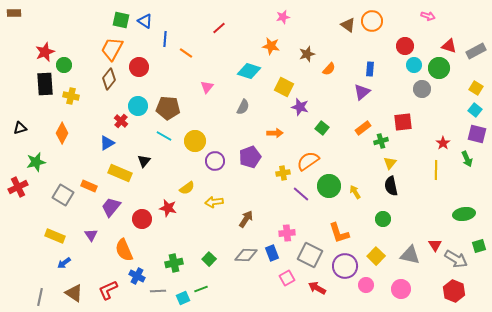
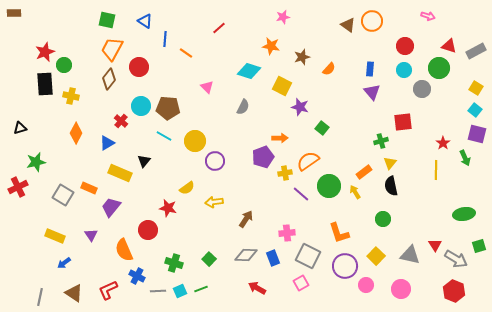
green square at (121, 20): moved 14 px left
brown star at (307, 54): moved 5 px left, 3 px down
cyan circle at (414, 65): moved 10 px left, 5 px down
pink triangle at (207, 87): rotated 24 degrees counterclockwise
yellow square at (284, 87): moved 2 px left, 1 px up
purple triangle at (362, 92): moved 10 px right; rotated 30 degrees counterclockwise
cyan circle at (138, 106): moved 3 px right
orange rectangle at (363, 128): moved 1 px right, 44 px down
orange diamond at (62, 133): moved 14 px right
orange arrow at (275, 133): moved 5 px right, 5 px down
purple pentagon at (250, 157): moved 13 px right
green arrow at (467, 159): moved 2 px left, 1 px up
yellow cross at (283, 173): moved 2 px right
orange rectangle at (89, 186): moved 2 px down
red circle at (142, 219): moved 6 px right, 11 px down
blue rectangle at (272, 253): moved 1 px right, 5 px down
gray square at (310, 255): moved 2 px left, 1 px down
green cross at (174, 263): rotated 30 degrees clockwise
pink square at (287, 278): moved 14 px right, 5 px down
red arrow at (317, 288): moved 60 px left
cyan square at (183, 298): moved 3 px left, 7 px up
